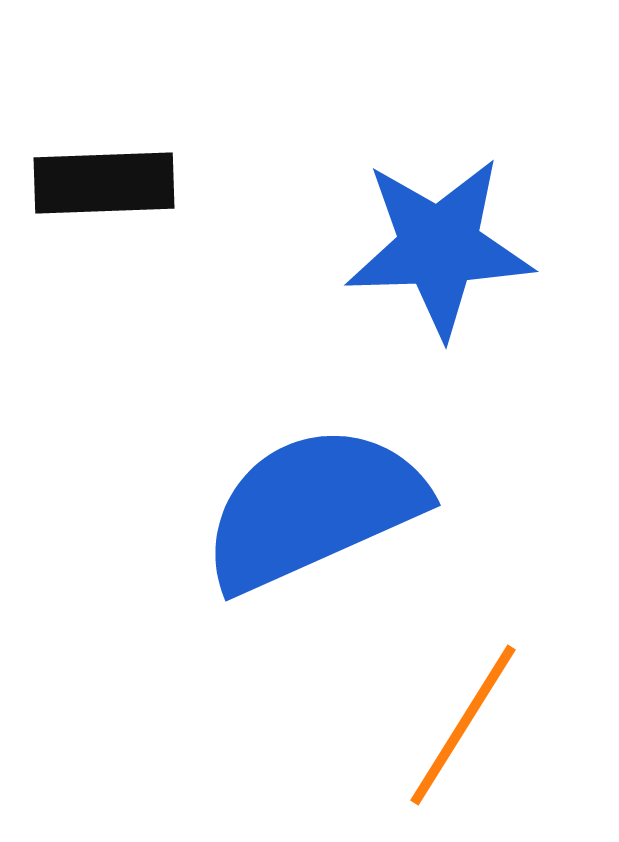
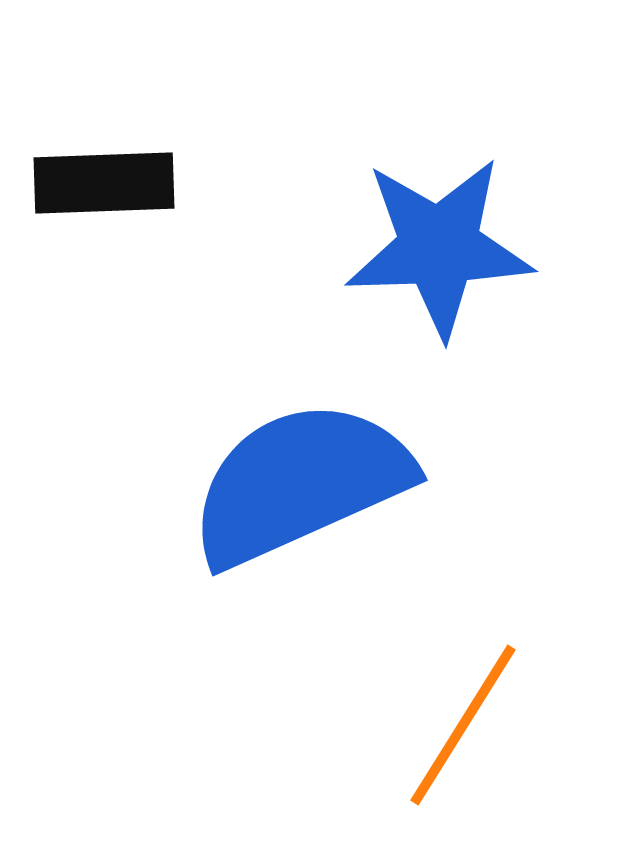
blue semicircle: moved 13 px left, 25 px up
